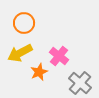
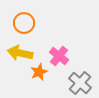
yellow arrow: rotated 40 degrees clockwise
